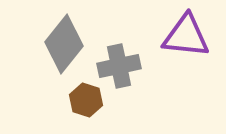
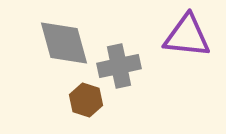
purple triangle: moved 1 px right
gray diamond: moved 1 px up; rotated 54 degrees counterclockwise
